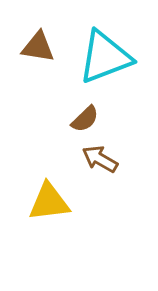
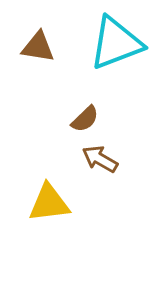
cyan triangle: moved 11 px right, 14 px up
yellow triangle: moved 1 px down
